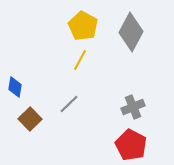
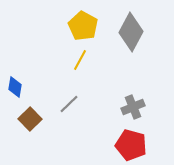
red pentagon: rotated 12 degrees counterclockwise
